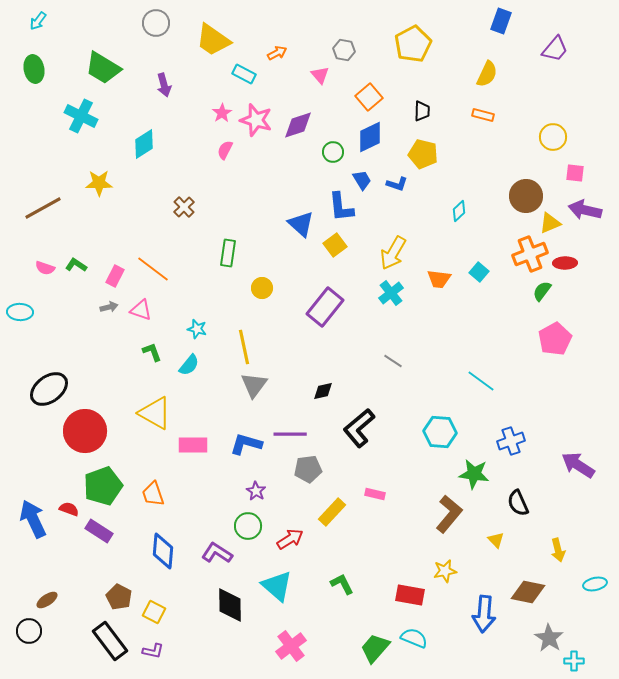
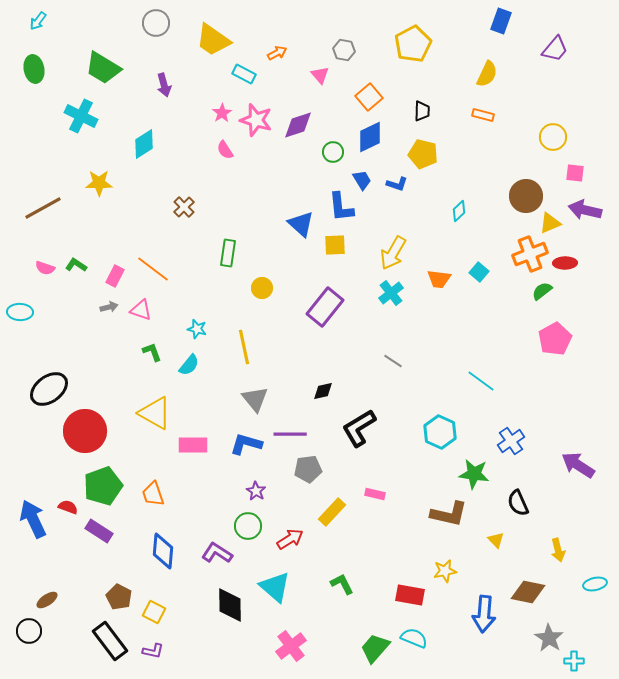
pink semicircle at (225, 150): rotated 60 degrees counterclockwise
yellow square at (335, 245): rotated 35 degrees clockwise
green semicircle at (542, 291): rotated 15 degrees clockwise
gray triangle at (254, 385): moved 1 px right, 14 px down; rotated 16 degrees counterclockwise
black L-shape at (359, 428): rotated 9 degrees clockwise
cyan hexagon at (440, 432): rotated 20 degrees clockwise
blue cross at (511, 441): rotated 16 degrees counterclockwise
red semicircle at (69, 509): moved 1 px left, 2 px up
brown L-shape at (449, 514): rotated 63 degrees clockwise
cyan triangle at (277, 586): moved 2 px left, 1 px down
